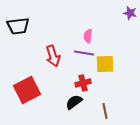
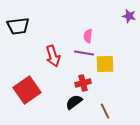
purple star: moved 1 px left, 3 px down
red square: rotated 8 degrees counterclockwise
brown line: rotated 14 degrees counterclockwise
